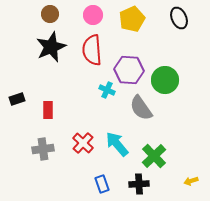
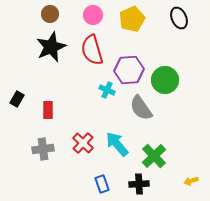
red semicircle: rotated 12 degrees counterclockwise
purple hexagon: rotated 8 degrees counterclockwise
black rectangle: rotated 42 degrees counterclockwise
